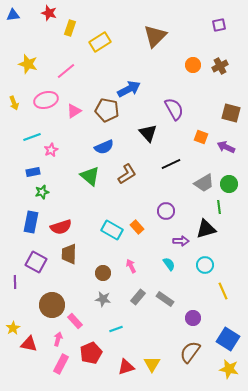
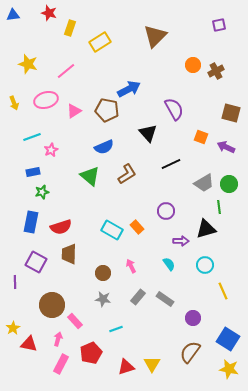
brown cross at (220, 66): moved 4 px left, 5 px down
